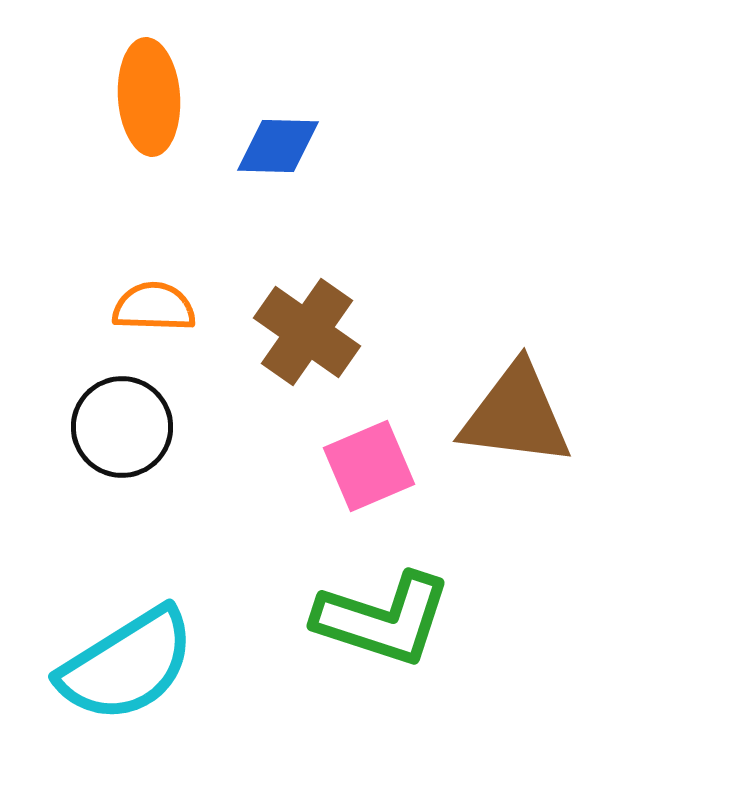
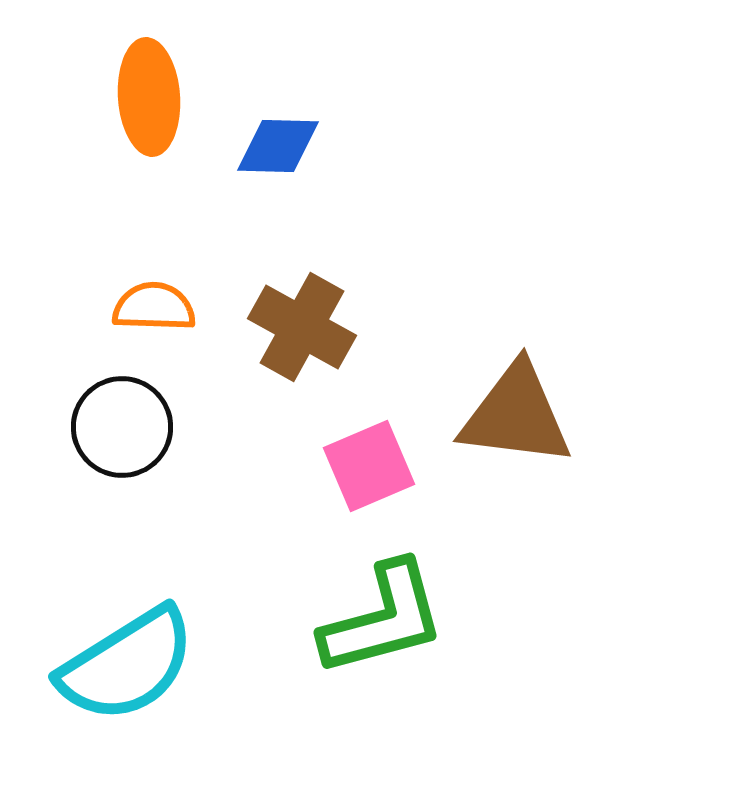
brown cross: moved 5 px left, 5 px up; rotated 6 degrees counterclockwise
green L-shape: rotated 33 degrees counterclockwise
